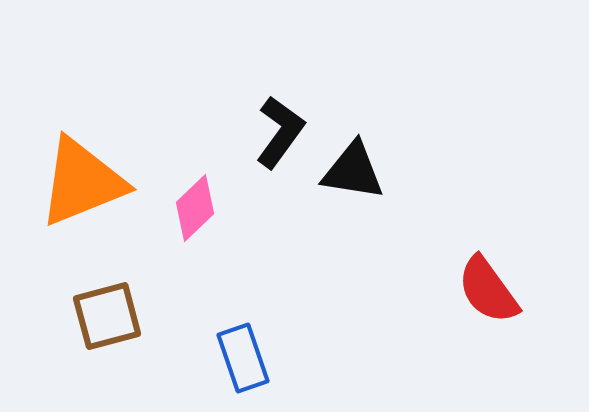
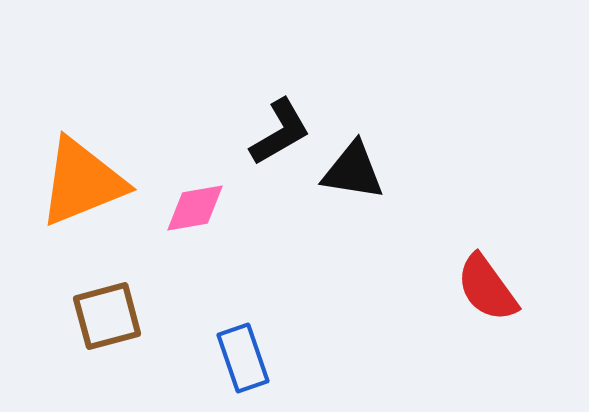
black L-shape: rotated 24 degrees clockwise
pink diamond: rotated 34 degrees clockwise
red semicircle: moved 1 px left, 2 px up
